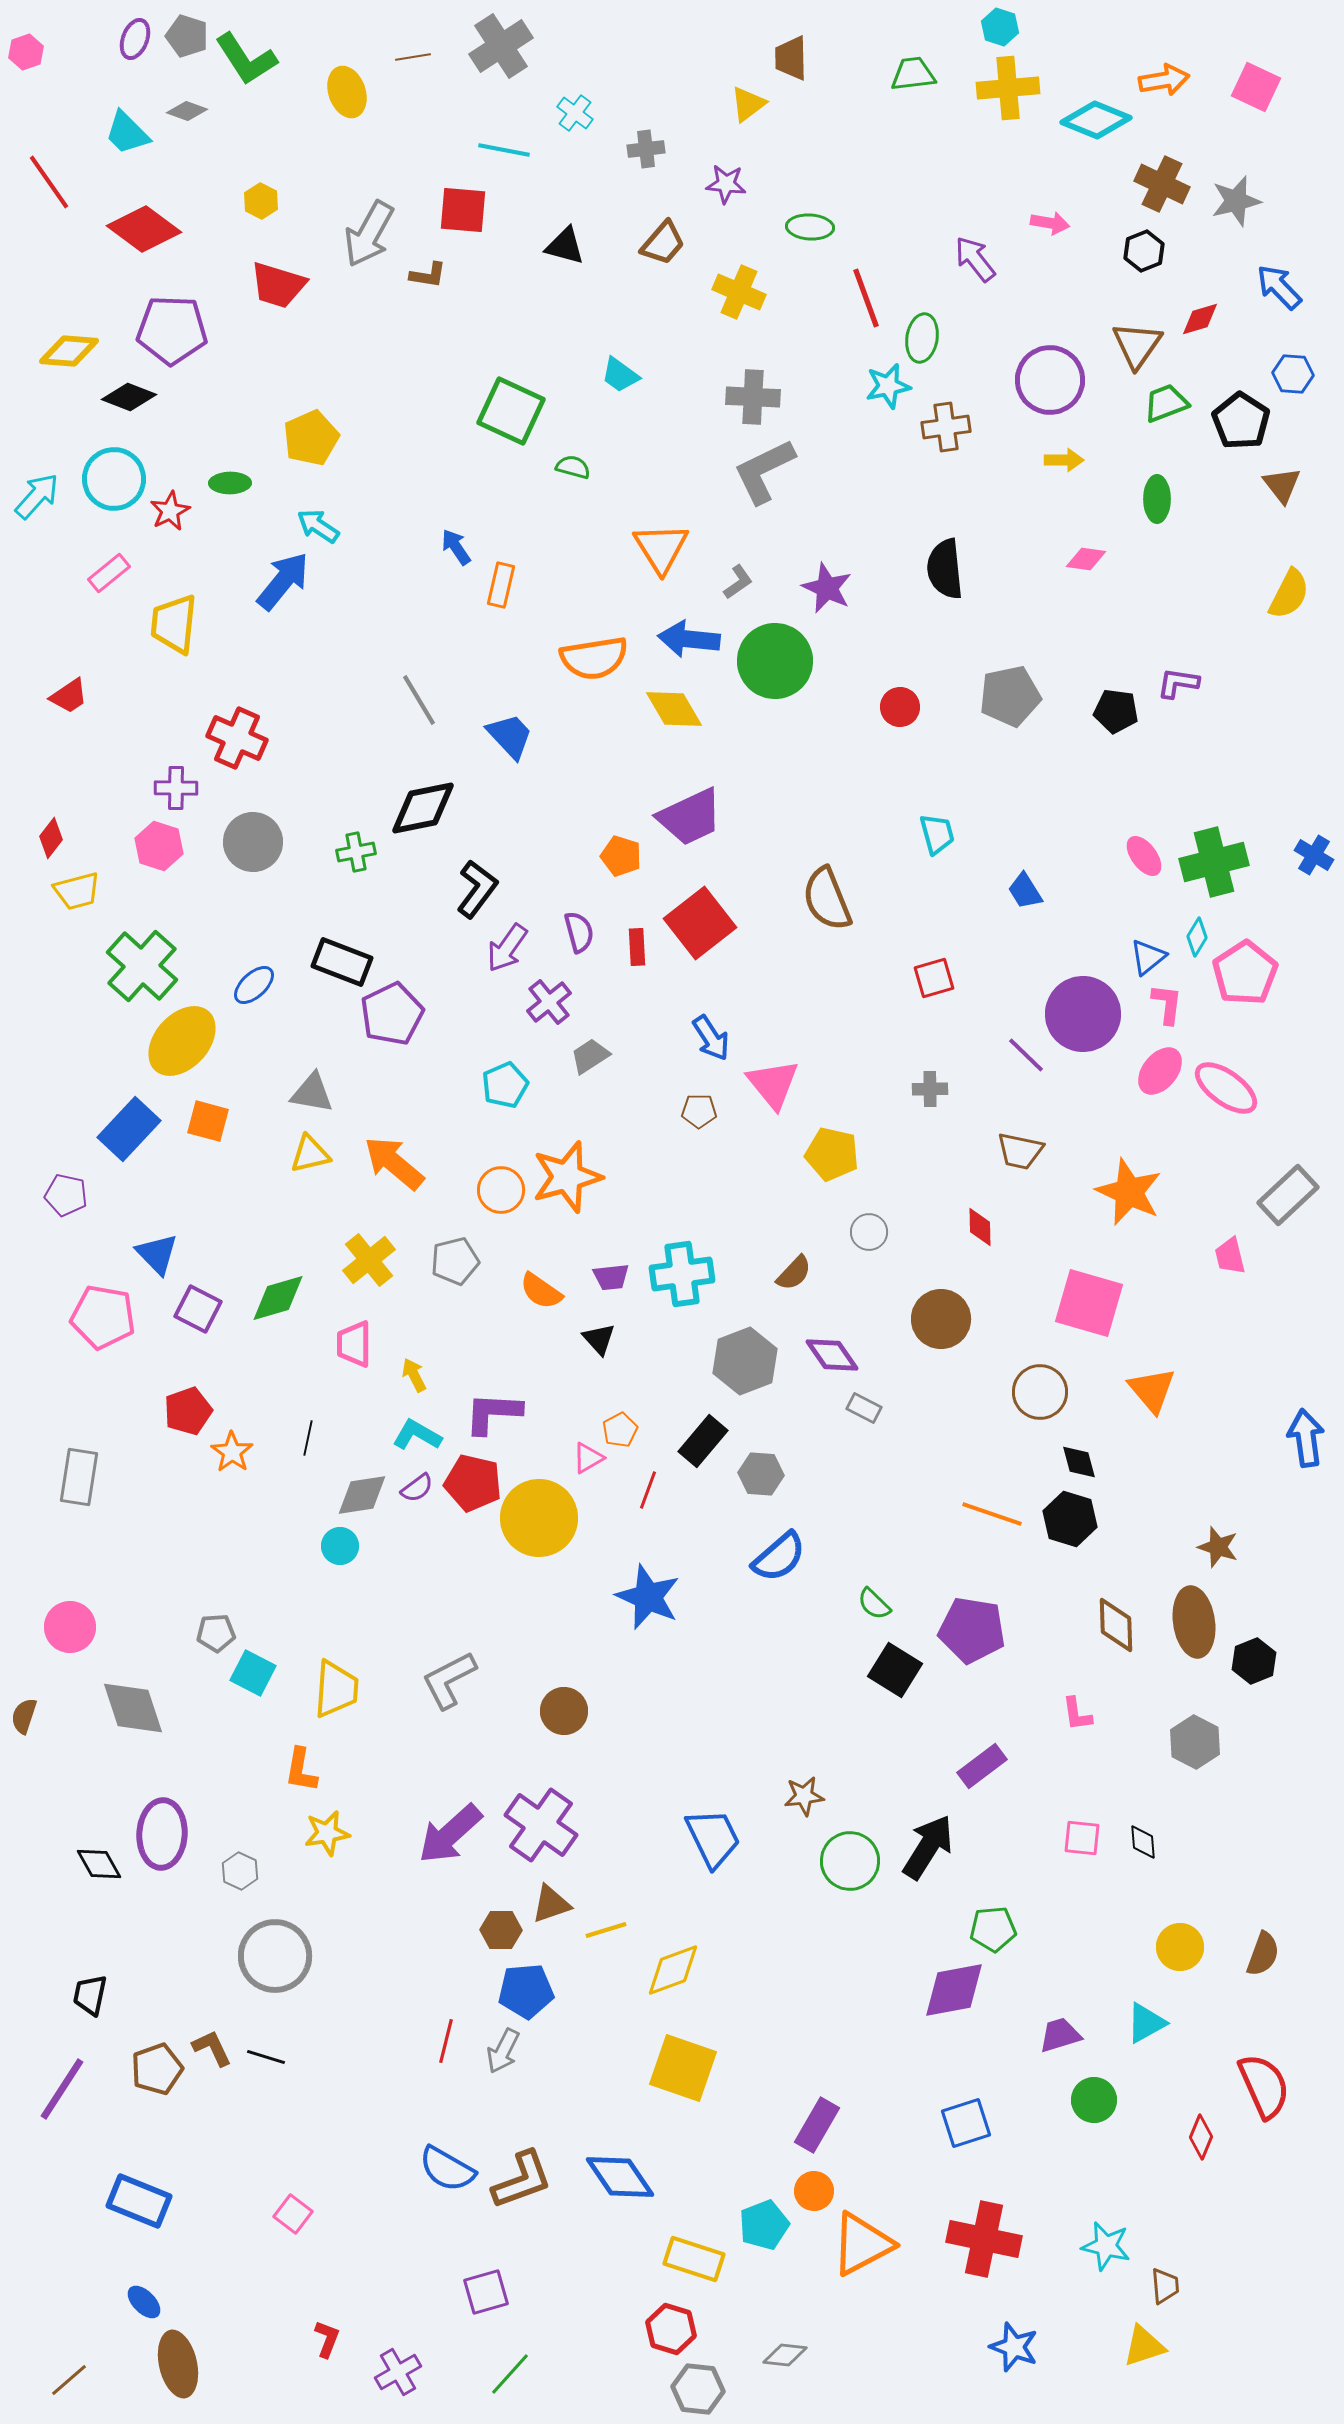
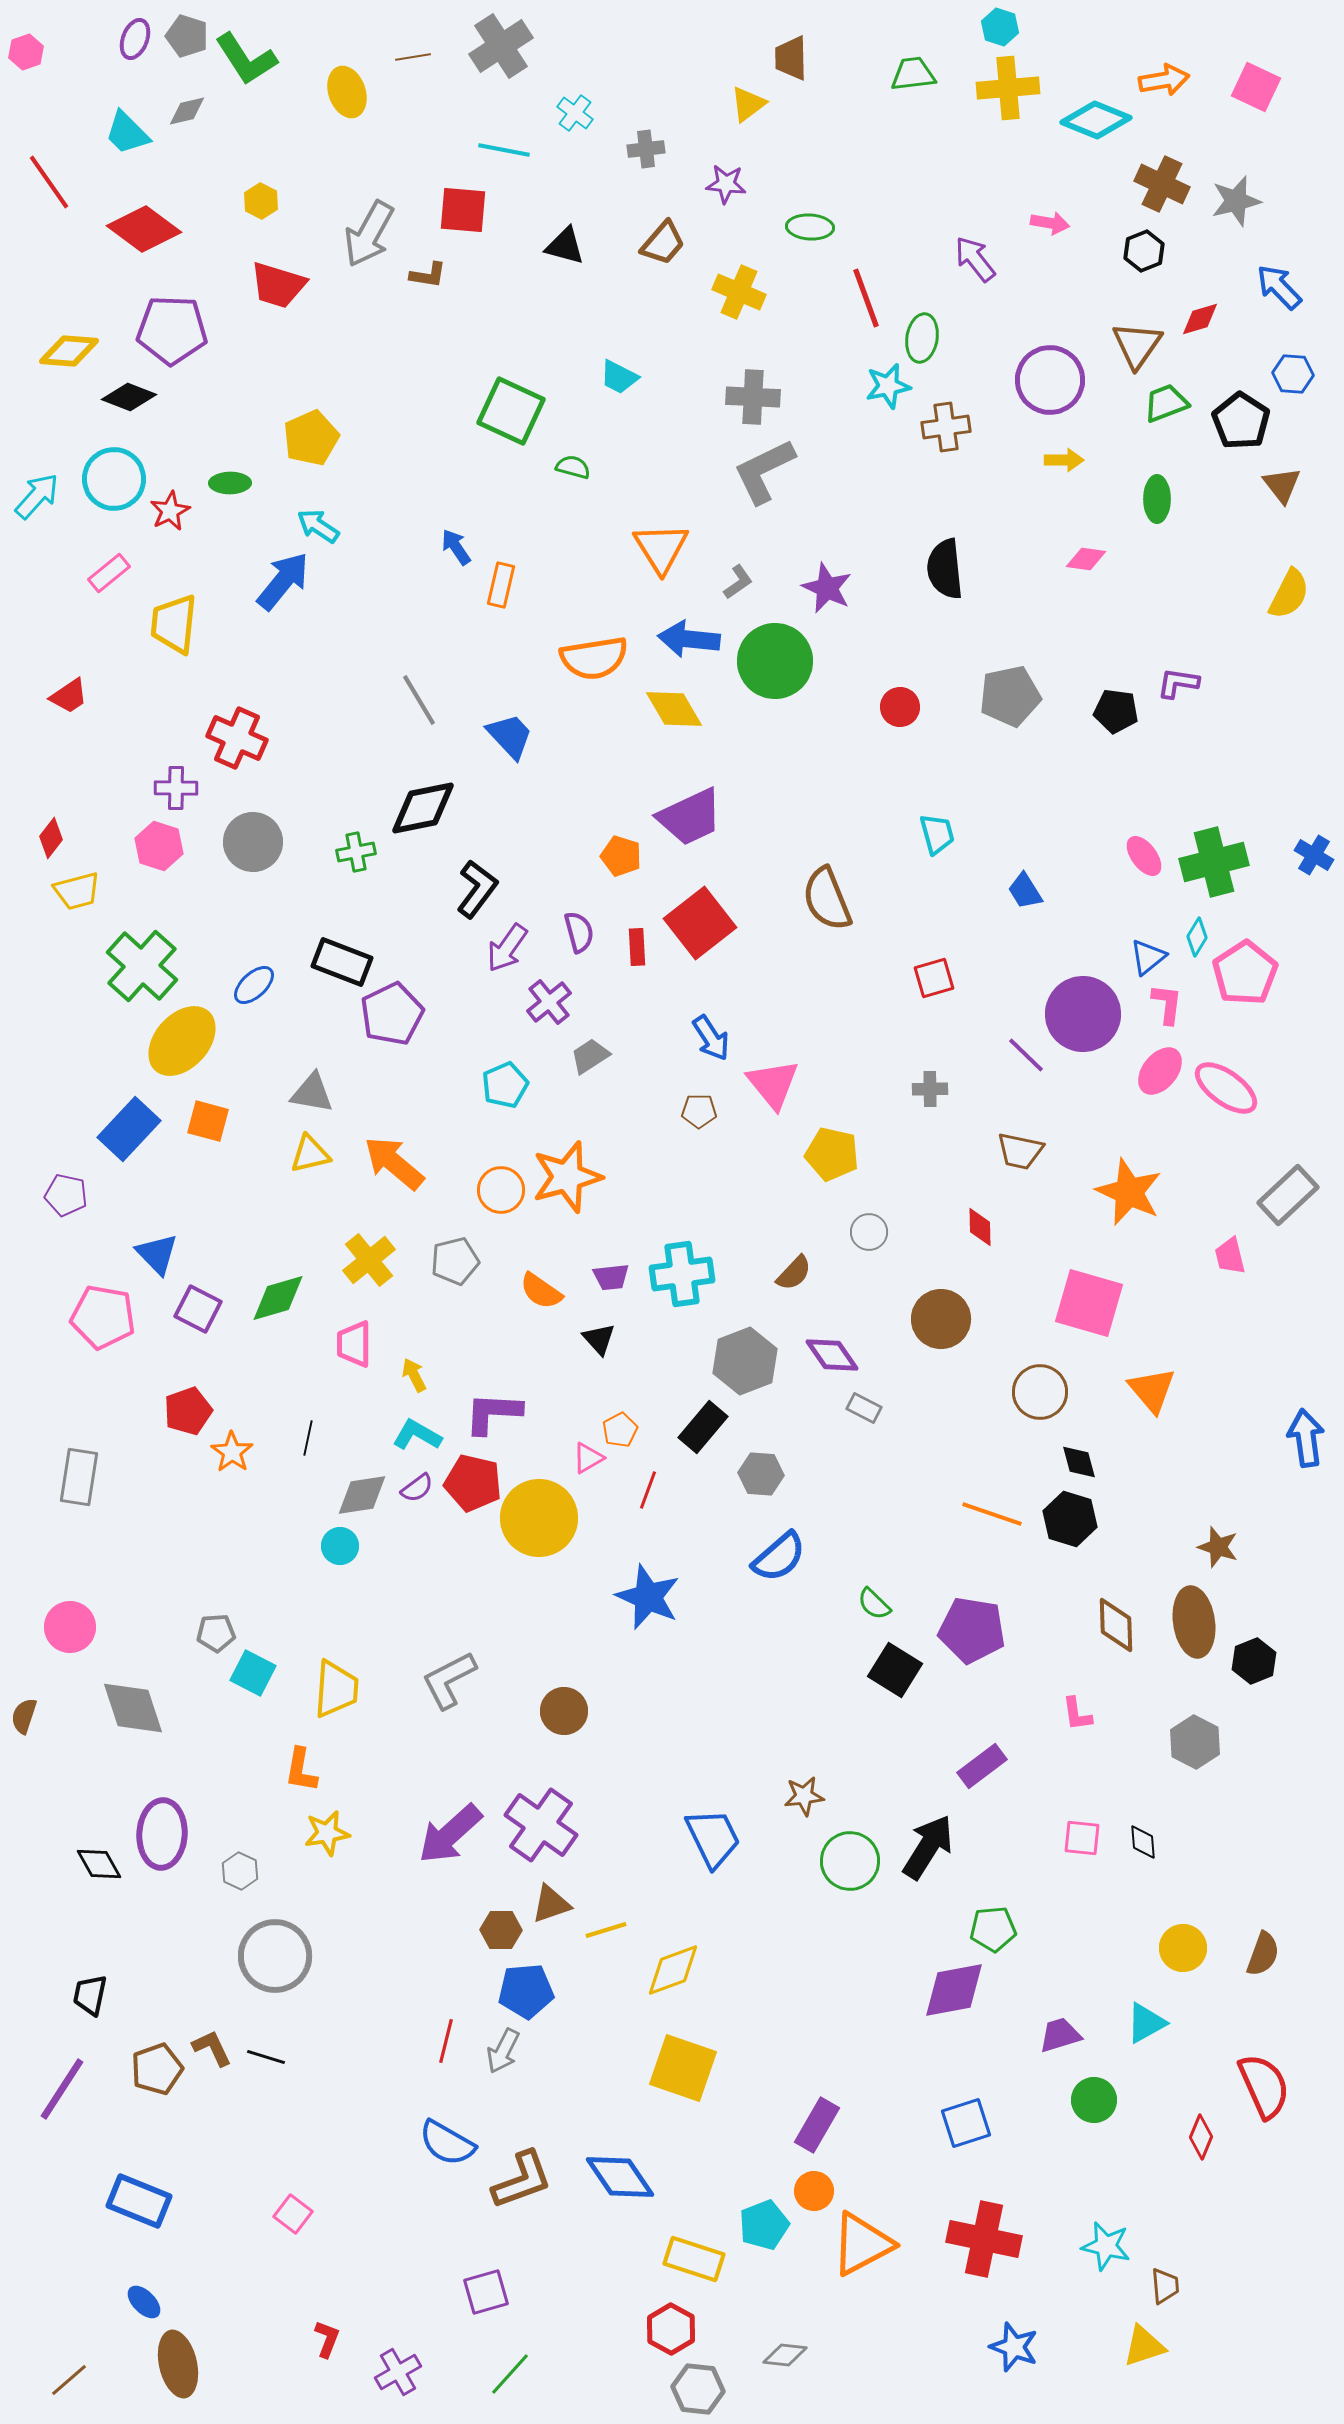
gray diamond at (187, 111): rotated 33 degrees counterclockwise
cyan trapezoid at (620, 375): moved 1 px left, 2 px down; rotated 9 degrees counterclockwise
black rectangle at (703, 1441): moved 14 px up
yellow circle at (1180, 1947): moved 3 px right, 1 px down
blue semicircle at (447, 2169): moved 26 px up
red hexagon at (671, 2329): rotated 12 degrees clockwise
